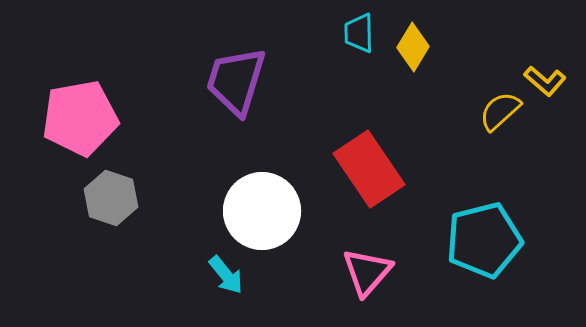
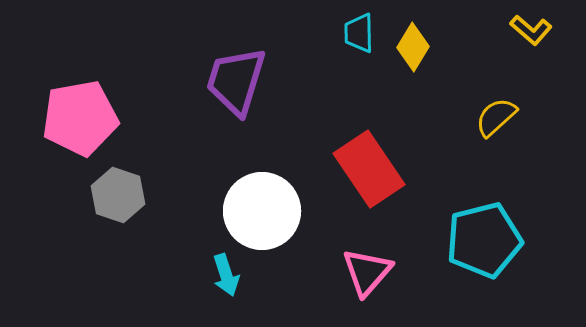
yellow L-shape: moved 14 px left, 51 px up
yellow semicircle: moved 4 px left, 6 px down
gray hexagon: moved 7 px right, 3 px up
cyan arrow: rotated 21 degrees clockwise
